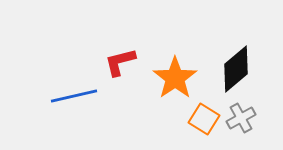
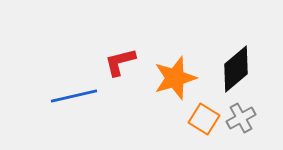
orange star: rotated 18 degrees clockwise
